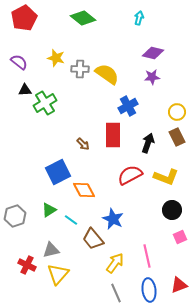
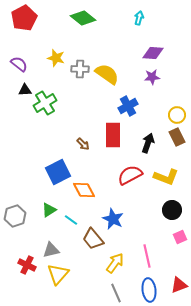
purple diamond: rotated 10 degrees counterclockwise
purple semicircle: moved 2 px down
yellow circle: moved 3 px down
